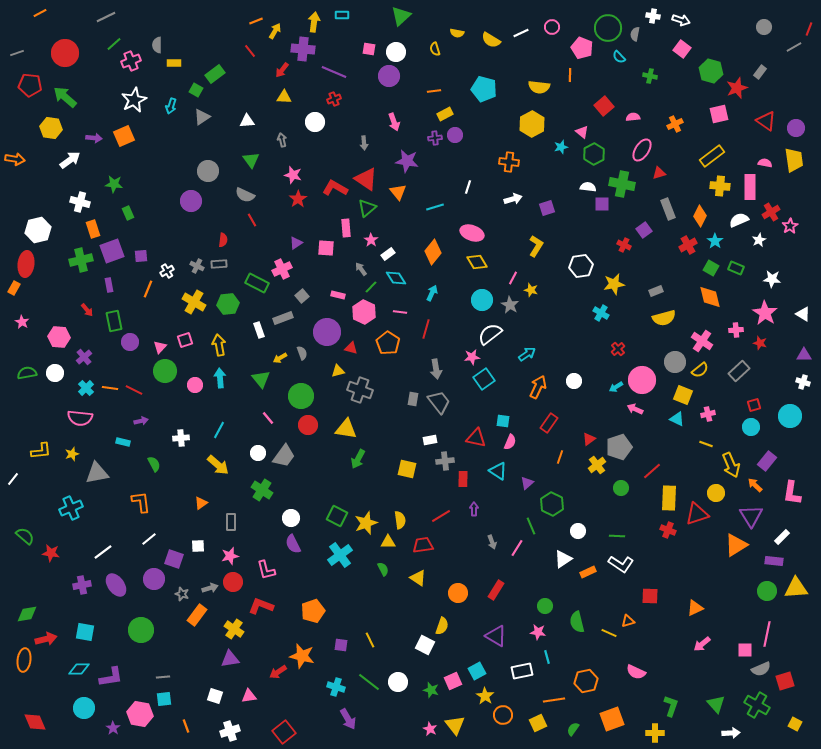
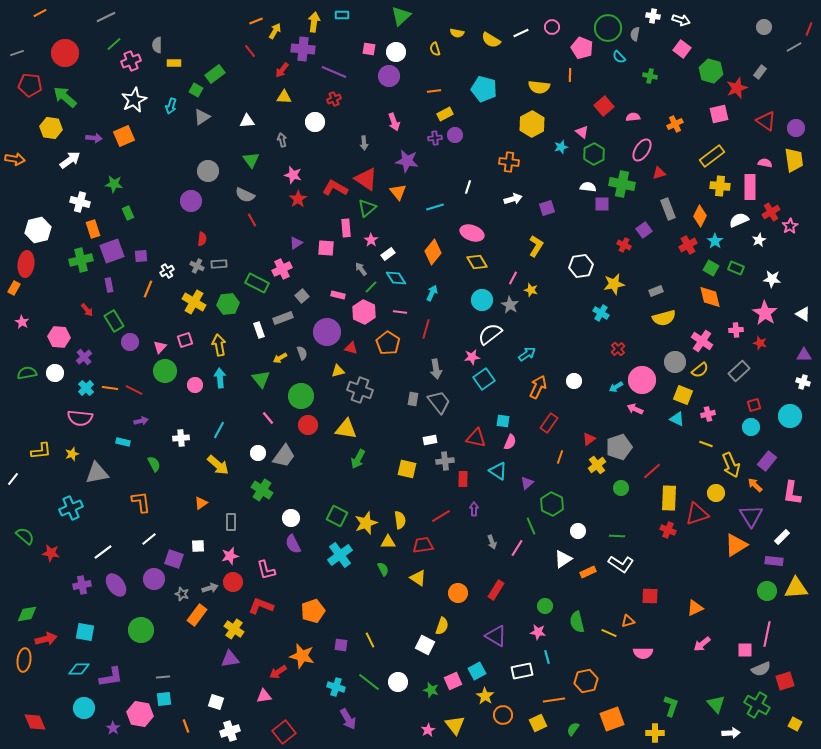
red semicircle at (223, 240): moved 21 px left, 1 px up
green rectangle at (114, 321): rotated 20 degrees counterclockwise
pink semicircle at (636, 672): moved 7 px right, 19 px up; rotated 24 degrees counterclockwise
white square at (215, 696): moved 1 px right, 6 px down
pink triangle at (249, 696): moved 15 px right
pink star at (430, 729): moved 2 px left, 1 px down; rotated 16 degrees clockwise
